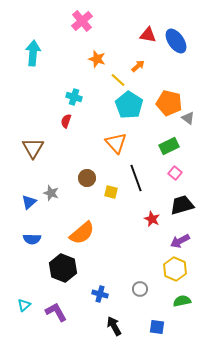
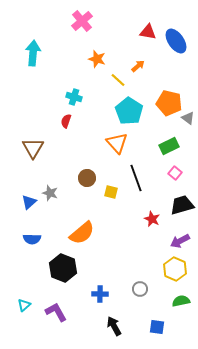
red triangle: moved 3 px up
cyan pentagon: moved 6 px down
orange triangle: moved 1 px right
gray star: moved 1 px left
blue cross: rotated 14 degrees counterclockwise
green semicircle: moved 1 px left
